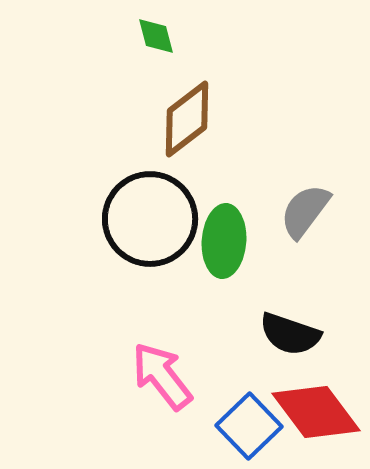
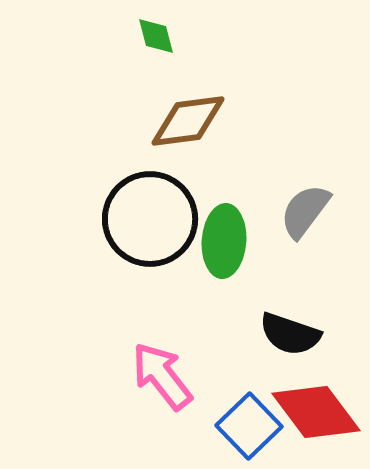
brown diamond: moved 1 px right, 2 px down; rotated 30 degrees clockwise
